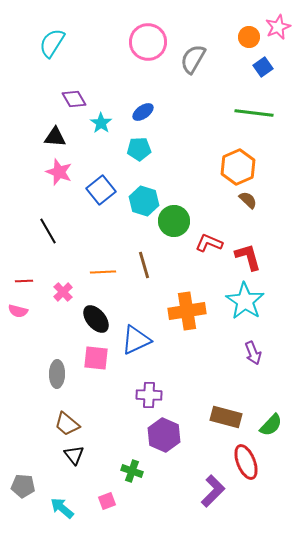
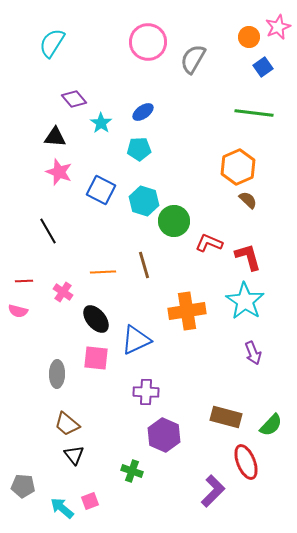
purple diamond at (74, 99): rotated 10 degrees counterclockwise
blue square at (101, 190): rotated 24 degrees counterclockwise
pink cross at (63, 292): rotated 12 degrees counterclockwise
purple cross at (149, 395): moved 3 px left, 3 px up
pink square at (107, 501): moved 17 px left
